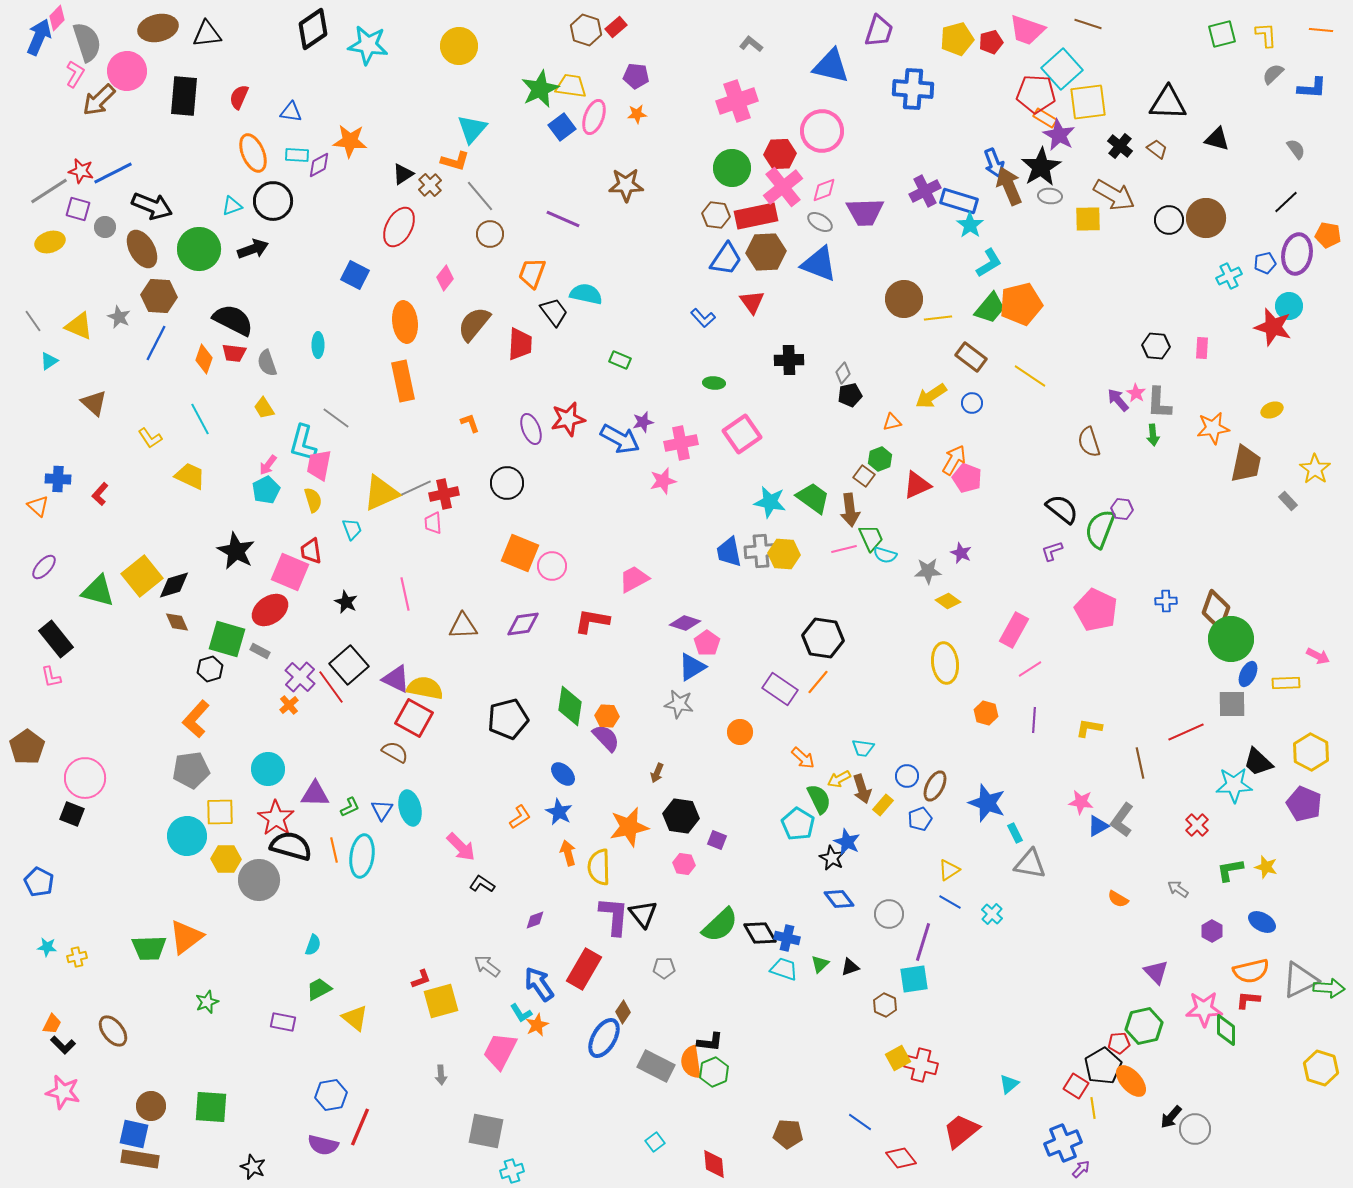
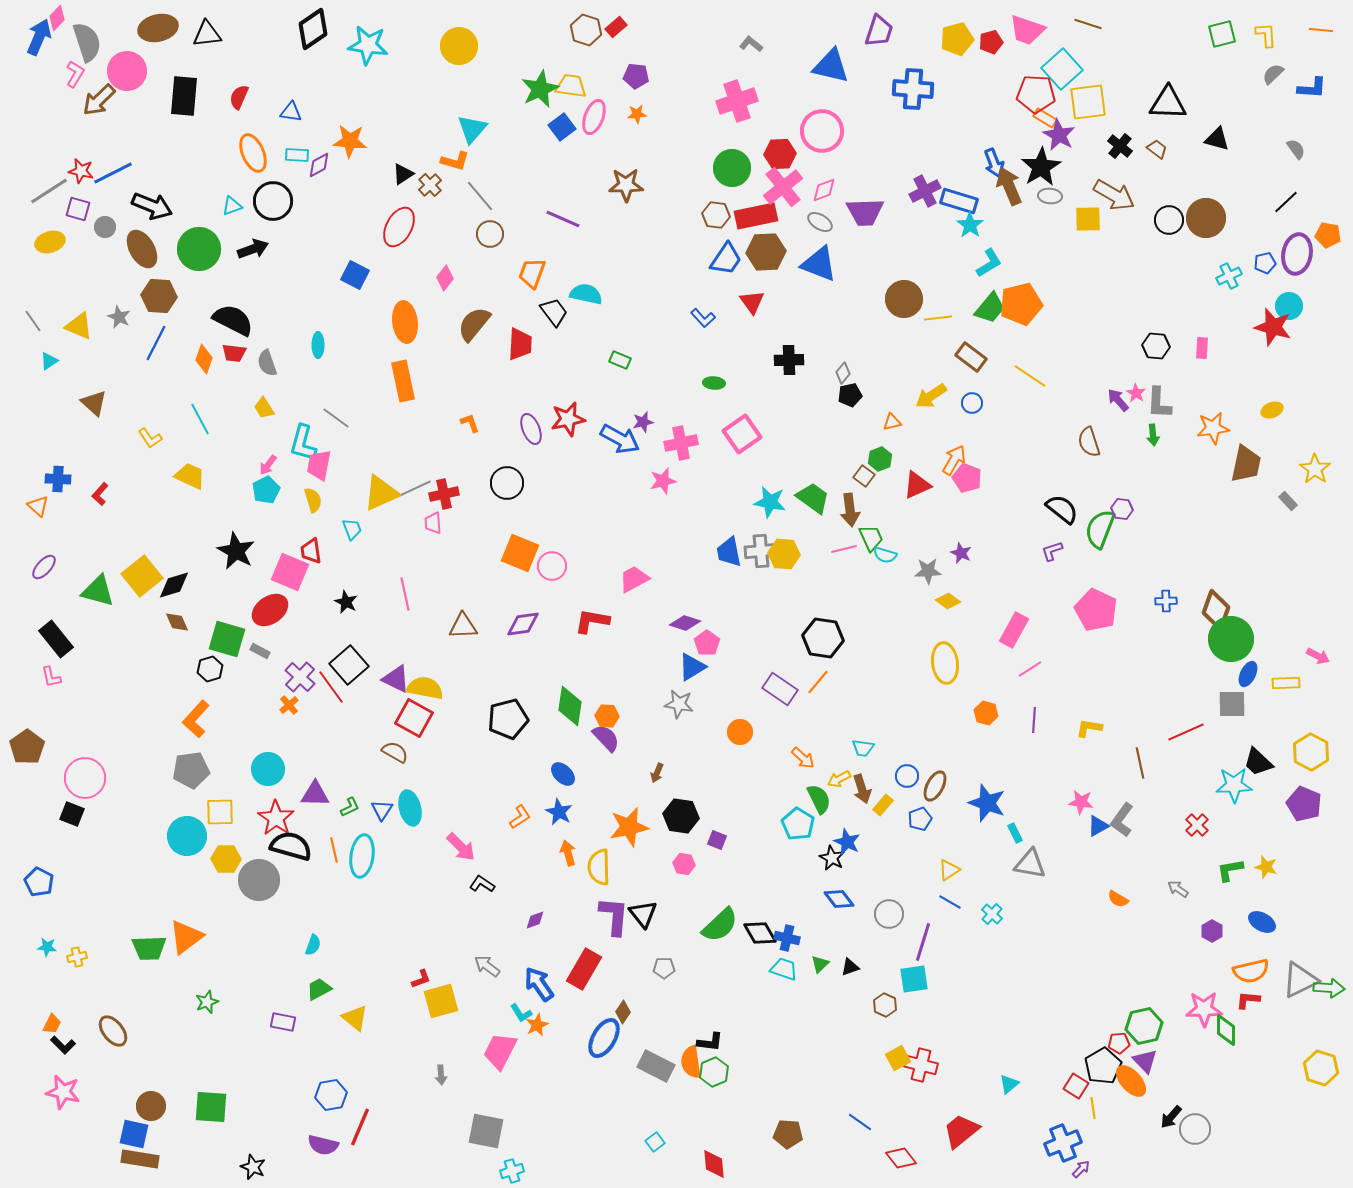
purple triangle at (1156, 972): moved 11 px left, 89 px down
